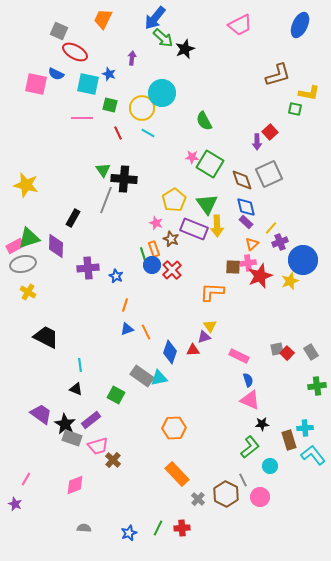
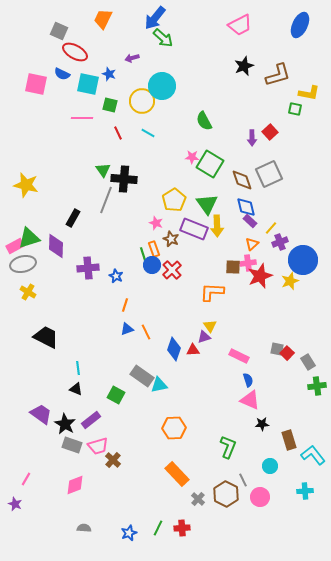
black star at (185, 49): moved 59 px right, 17 px down
purple arrow at (132, 58): rotated 112 degrees counterclockwise
blue semicircle at (56, 74): moved 6 px right
cyan circle at (162, 93): moved 7 px up
yellow circle at (142, 108): moved 7 px up
purple arrow at (257, 142): moved 5 px left, 4 px up
purple rectangle at (246, 222): moved 4 px right, 1 px up
gray square at (277, 349): rotated 24 degrees clockwise
blue diamond at (170, 352): moved 4 px right, 3 px up
gray rectangle at (311, 352): moved 3 px left, 10 px down
cyan line at (80, 365): moved 2 px left, 3 px down
cyan triangle at (159, 378): moved 7 px down
cyan cross at (305, 428): moved 63 px down
gray rectangle at (72, 438): moved 7 px down
green L-shape at (250, 447): moved 22 px left; rotated 30 degrees counterclockwise
